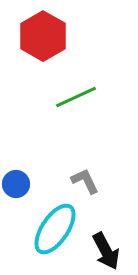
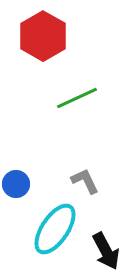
green line: moved 1 px right, 1 px down
